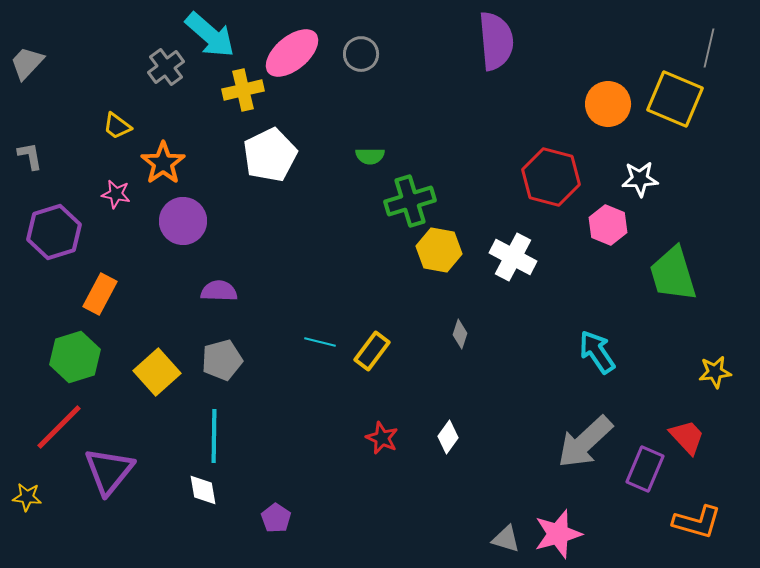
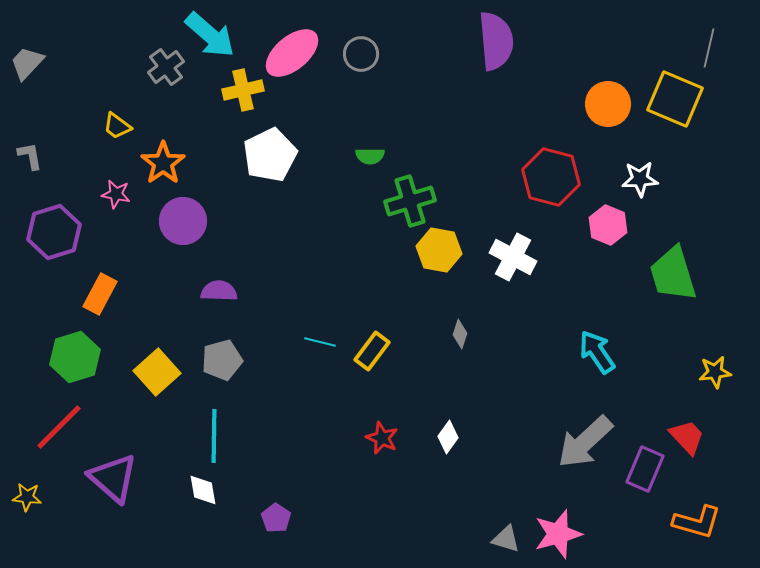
purple triangle at (109, 471): moved 4 px right, 7 px down; rotated 28 degrees counterclockwise
